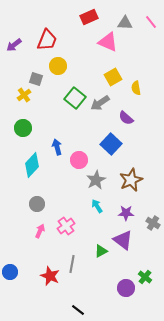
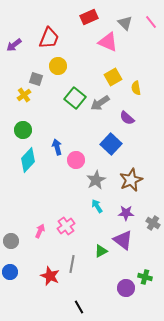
gray triangle: rotated 42 degrees clockwise
red trapezoid: moved 2 px right, 2 px up
purple semicircle: moved 1 px right
green circle: moved 2 px down
pink circle: moved 3 px left
cyan diamond: moved 4 px left, 5 px up
gray circle: moved 26 px left, 37 px down
green cross: rotated 24 degrees counterclockwise
black line: moved 1 px right, 3 px up; rotated 24 degrees clockwise
